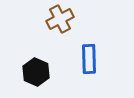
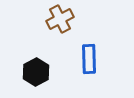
black hexagon: rotated 8 degrees clockwise
